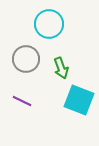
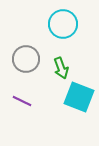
cyan circle: moved 14 px right
cyan square: moved 3 px up
